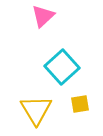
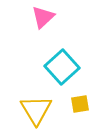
pink triangle: moved 1 px down
